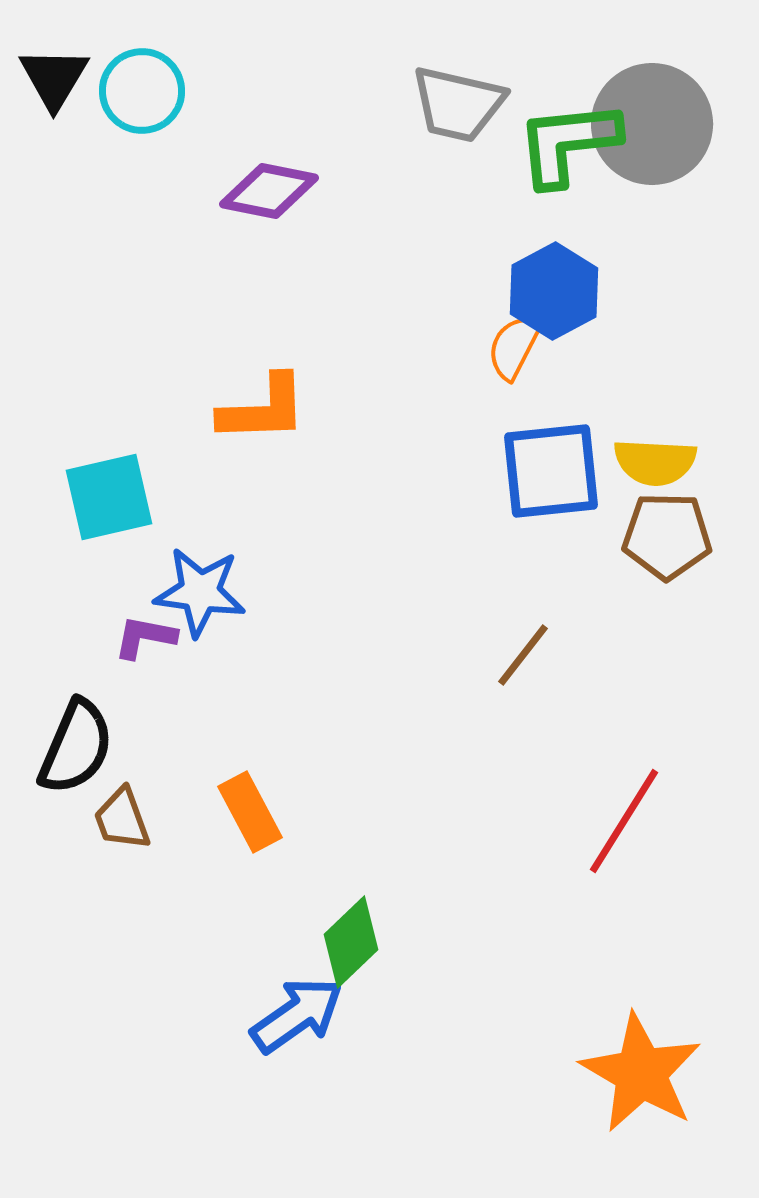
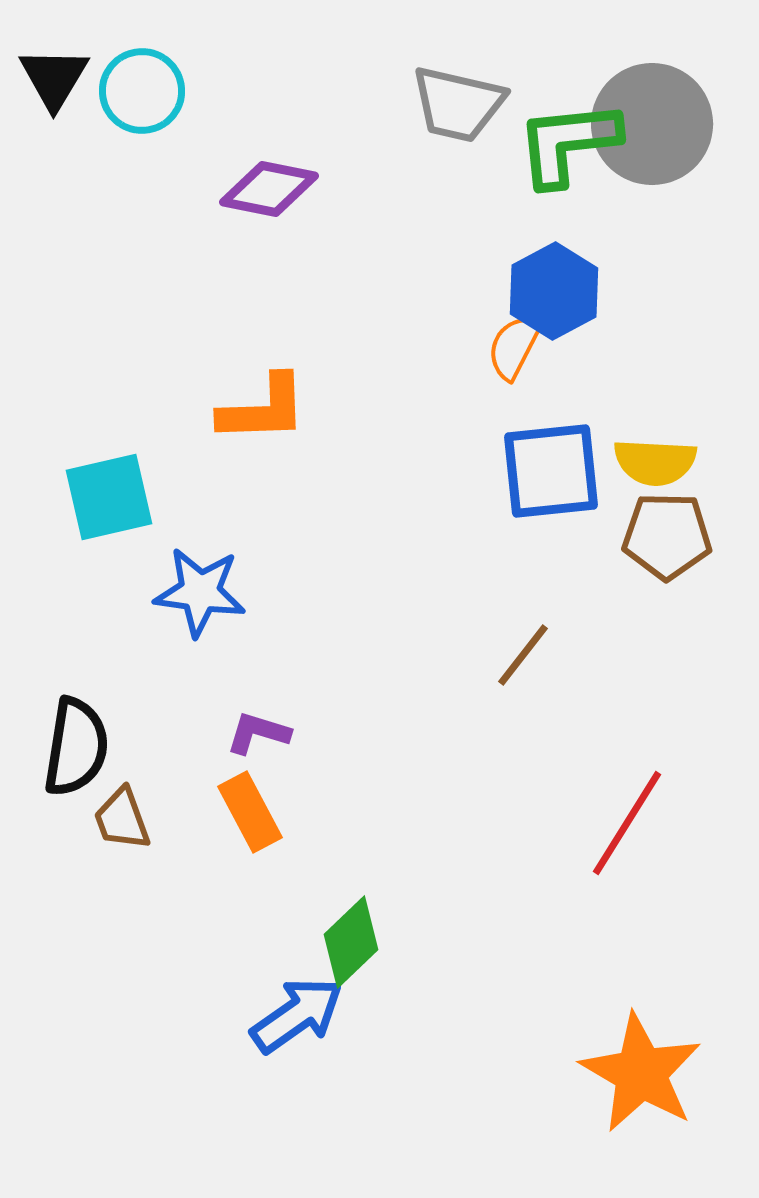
purple diamond: moved 2 px up
purple L-shape: moved 113 px right, 96 px down; rotated 6 degrees clockwise
black semicircle: rotated 14 degrees counterclockwise
red line: moved 3 px right, 2 px down
